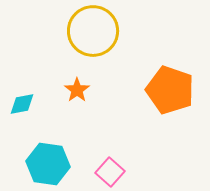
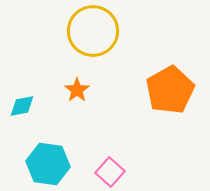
orange pentagon: rotated 24 degrees clockwise
cyan diamond: moved 2 px down
